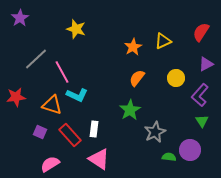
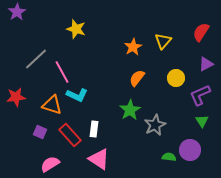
purple star: moved 3 px left, 6 px up
yellow triangle: rotated 24 degrees counterclockwise
purple L-shape: rotated 25 degrees clockwise
gray star: moved 7 px up
